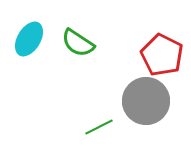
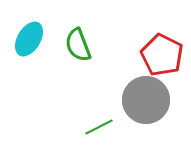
green semicircle: moved 2 px down; rotated 36 degrees clockwise
gray circle: moved 1 px up
